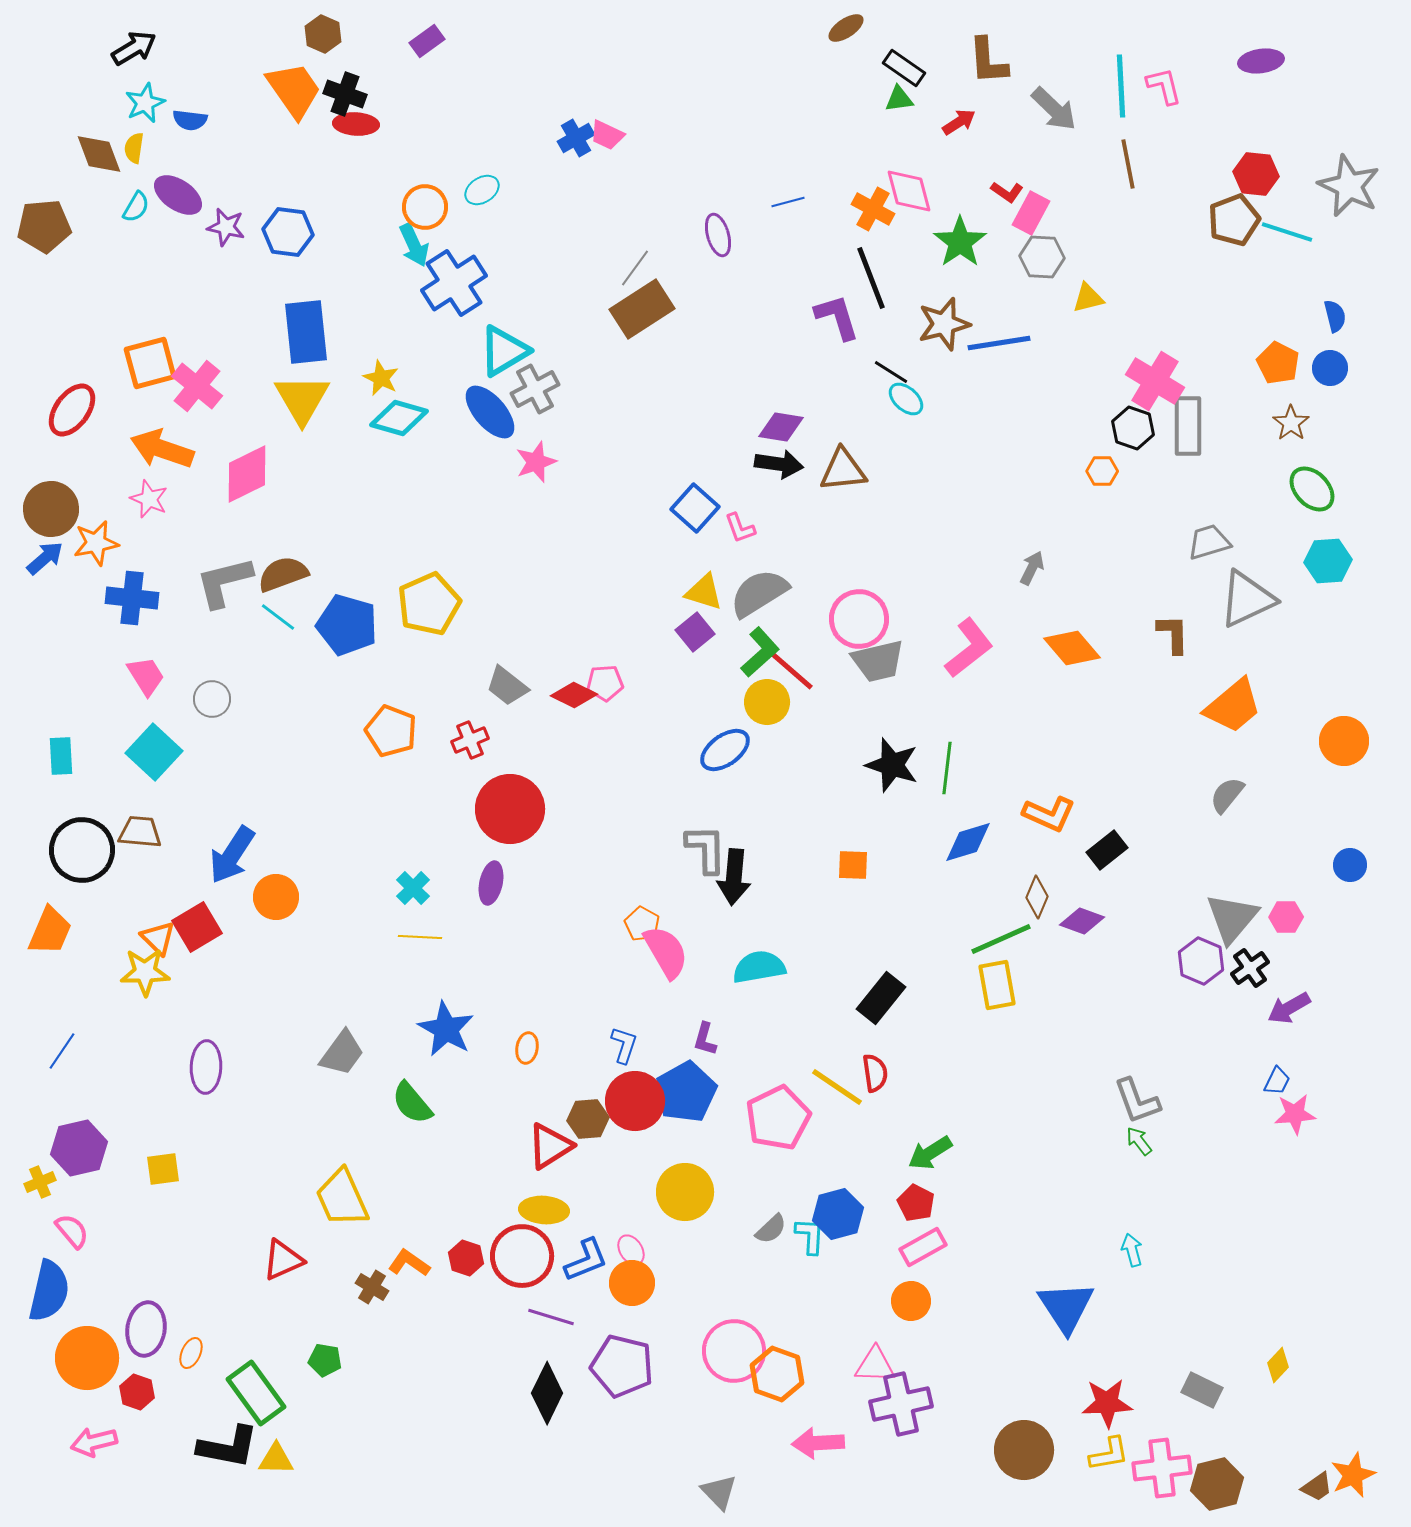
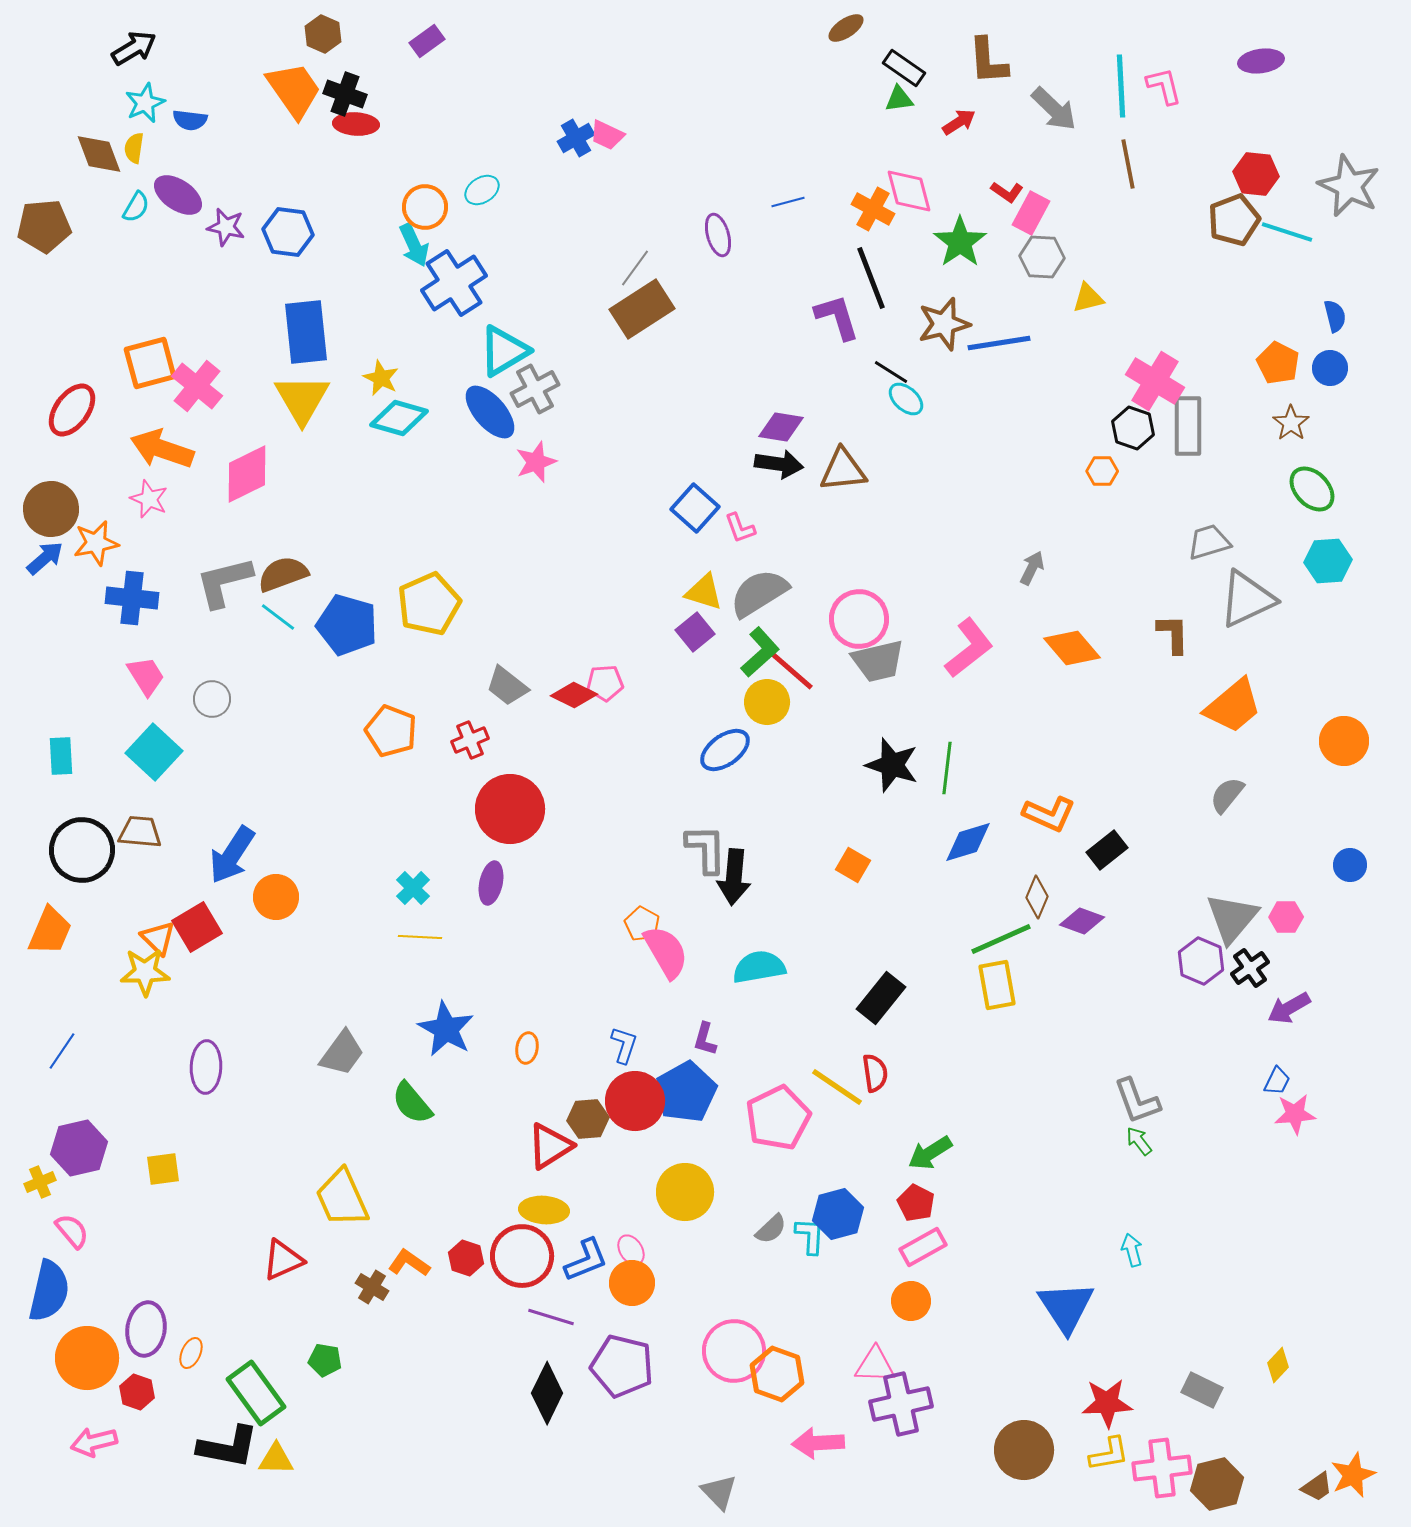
orange square at (853, 865): rotated 28 degrees clockwise
